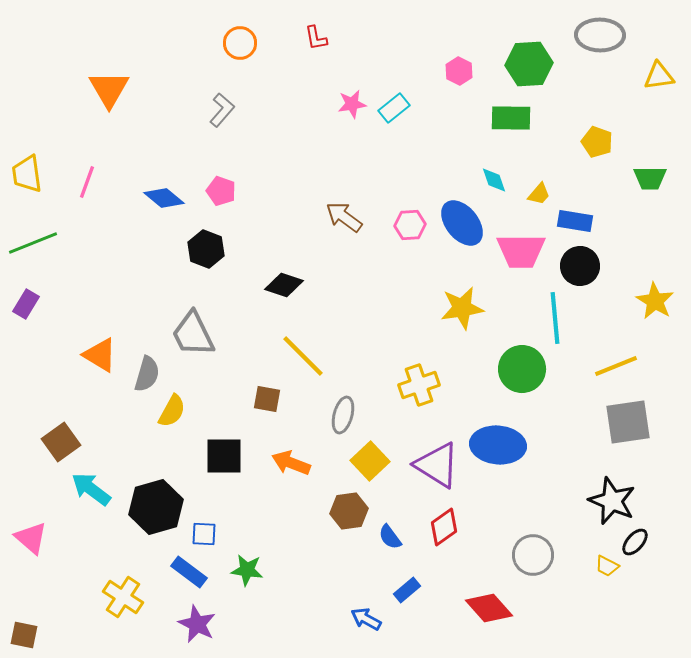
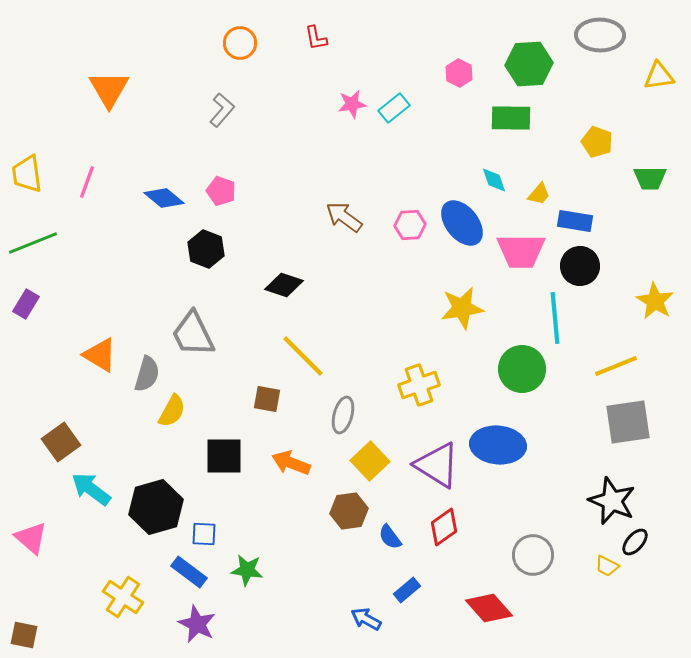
pink hexagon at (459, 71): moved 2 px down
